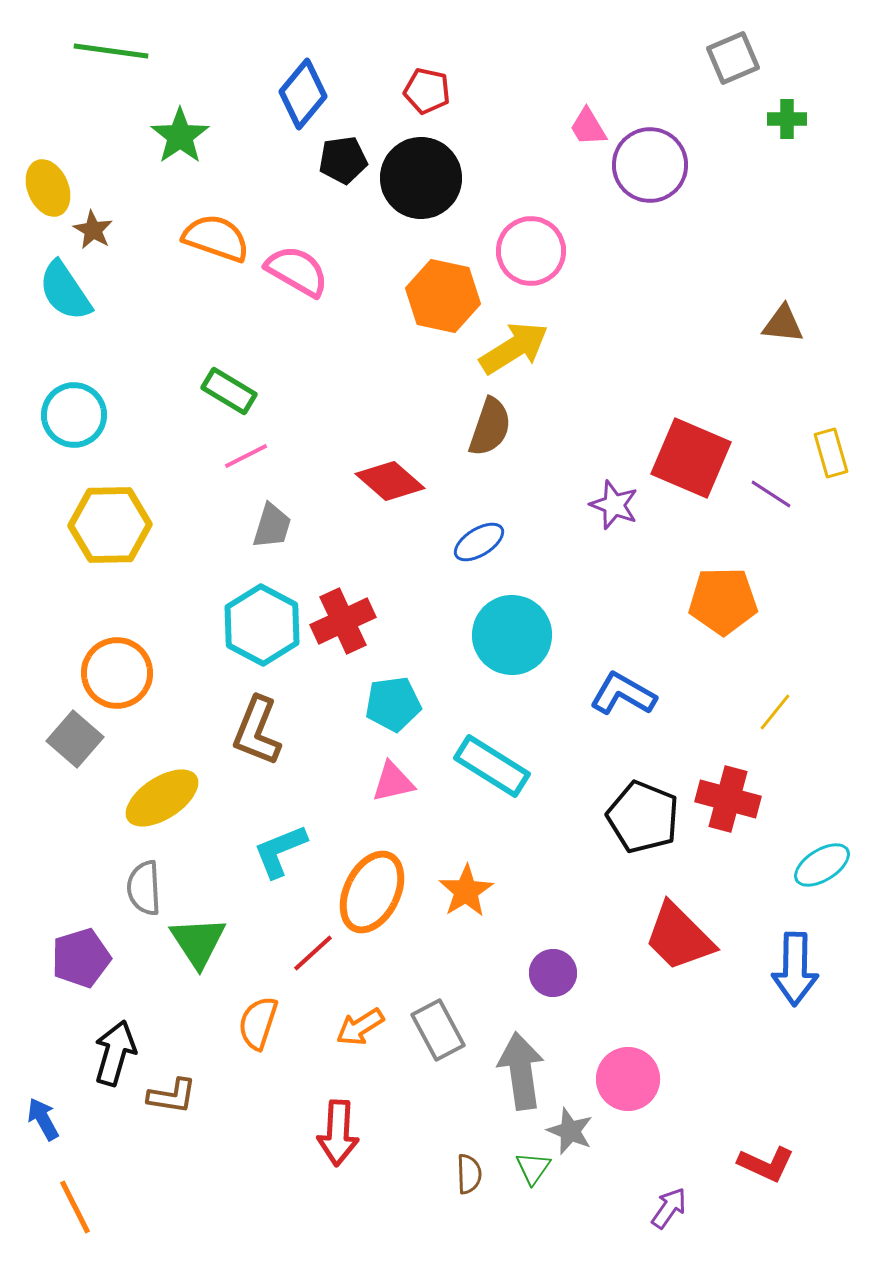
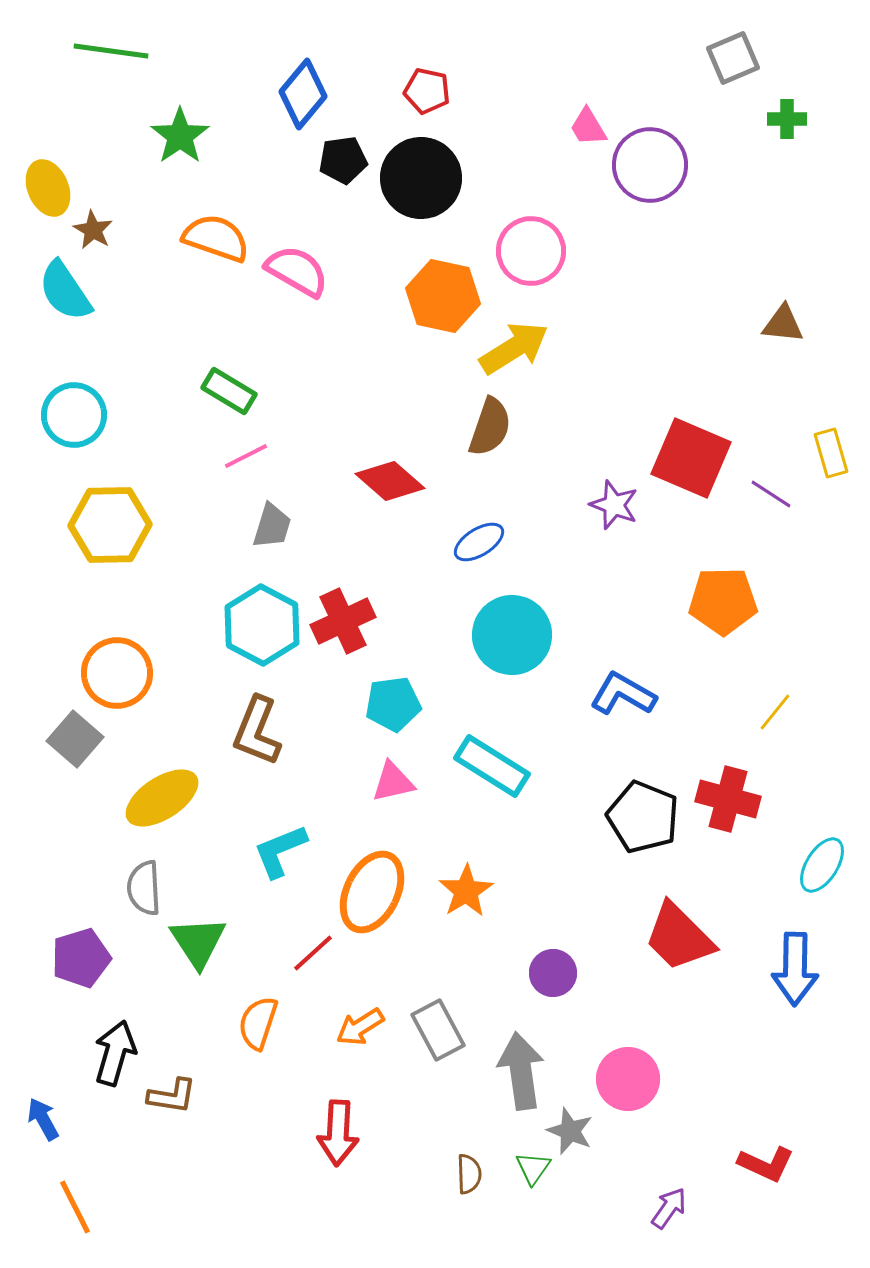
cyan ellipse at (822, 865): rotated 26 degrees counterclockwise
